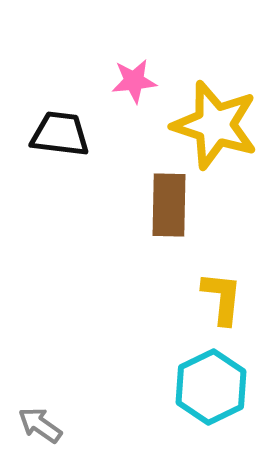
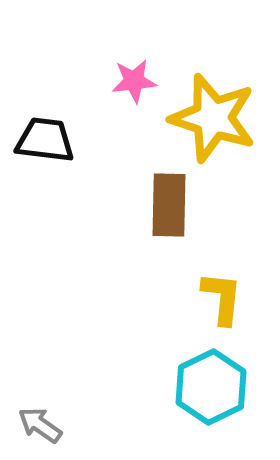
yellow star: moved 2 px left, 7 px up
black trapezoid: moved 15 px left, 6 px down
